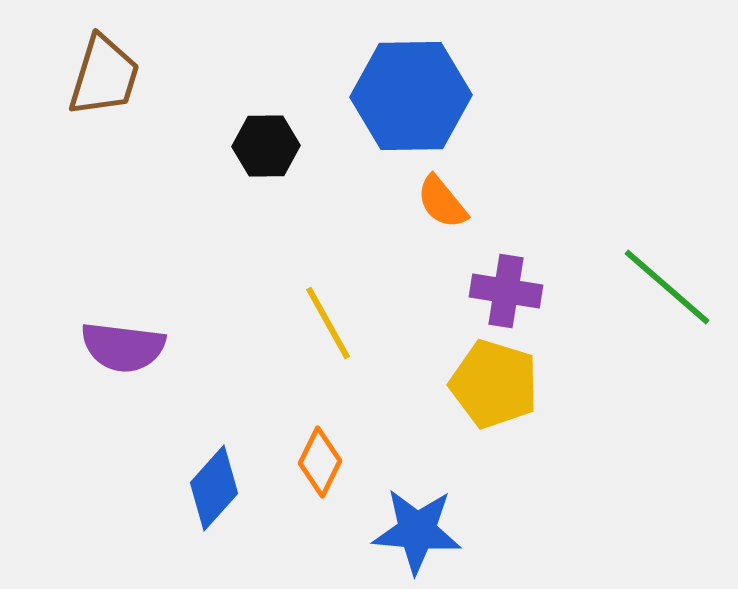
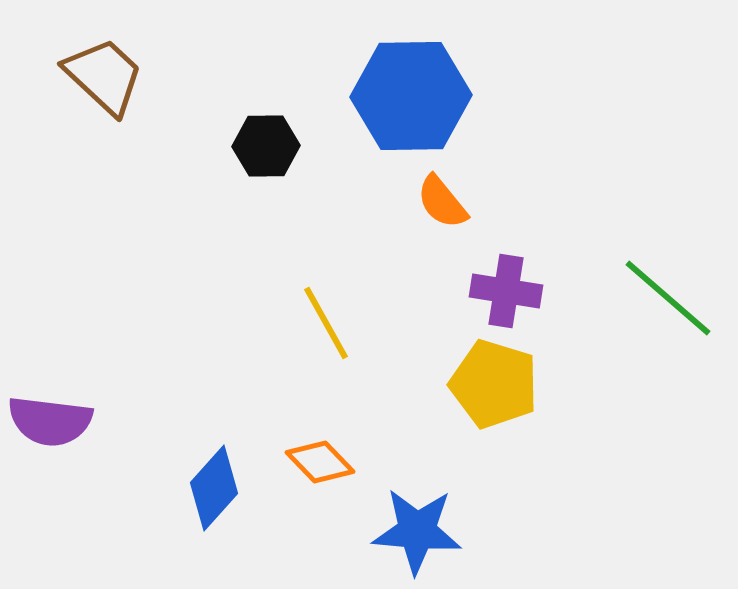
brown trapezoid: rotated 64 degrees counterclockwise
green line: moved 1 px right, 11 px down
yellow line: moved 2 px left
purple semicircle: moved 73 px left, 74 px down
orange diamond: rotated 70 degrees counterclockwise
